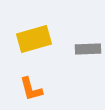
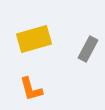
gray rectangle: rotated 60 degrees counterclockwise
